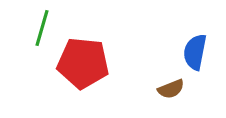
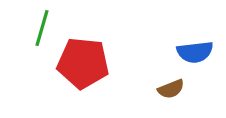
blue semicircle: rotated 108 degrees counterclockwise
